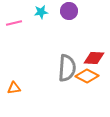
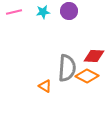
cyan star: moved 2 px right
pink line: moved 11 px up
red diamond: moved 2 px up
orange triangle: moved 31 px right, 2 px up; rotated 40 degrees clockwise
